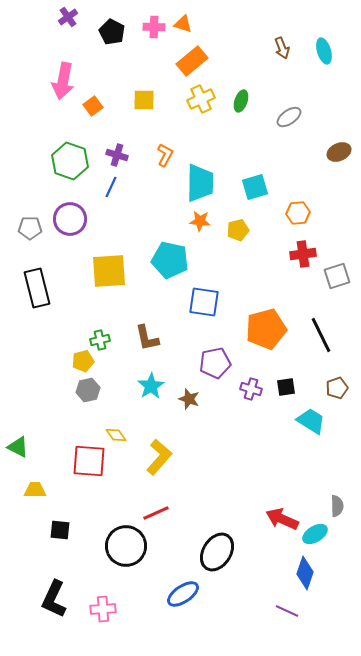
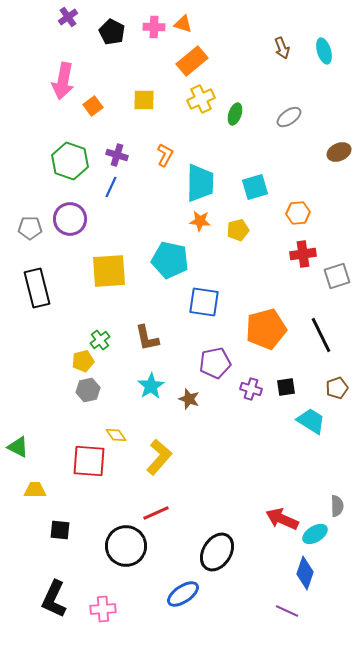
green ellipse at (241, 101): moved 6 px left, 13 px down
green cross at (100, 340): rotated 24 degrees counterclockwise
